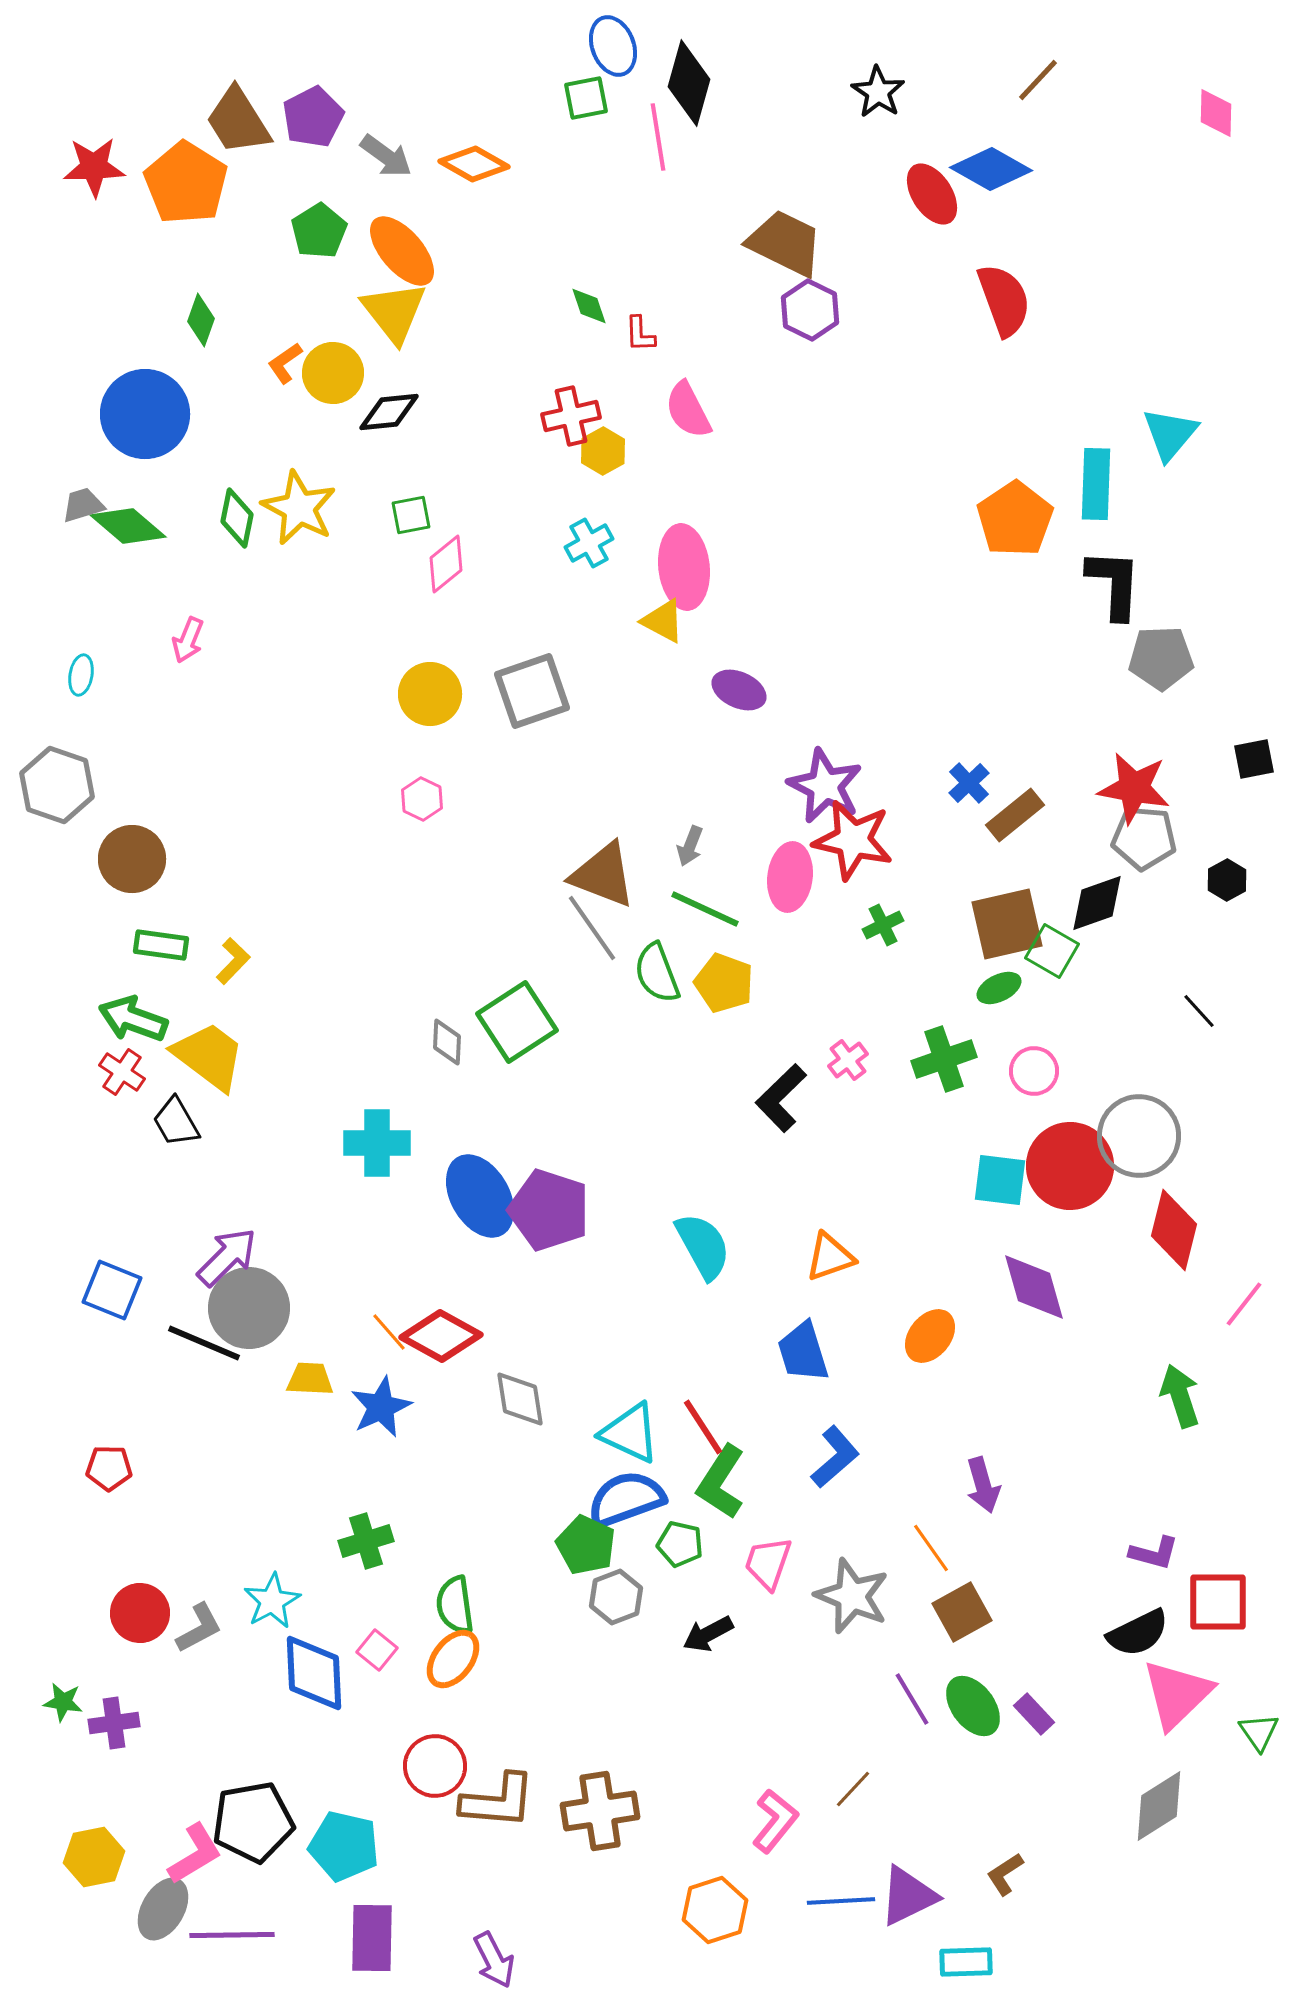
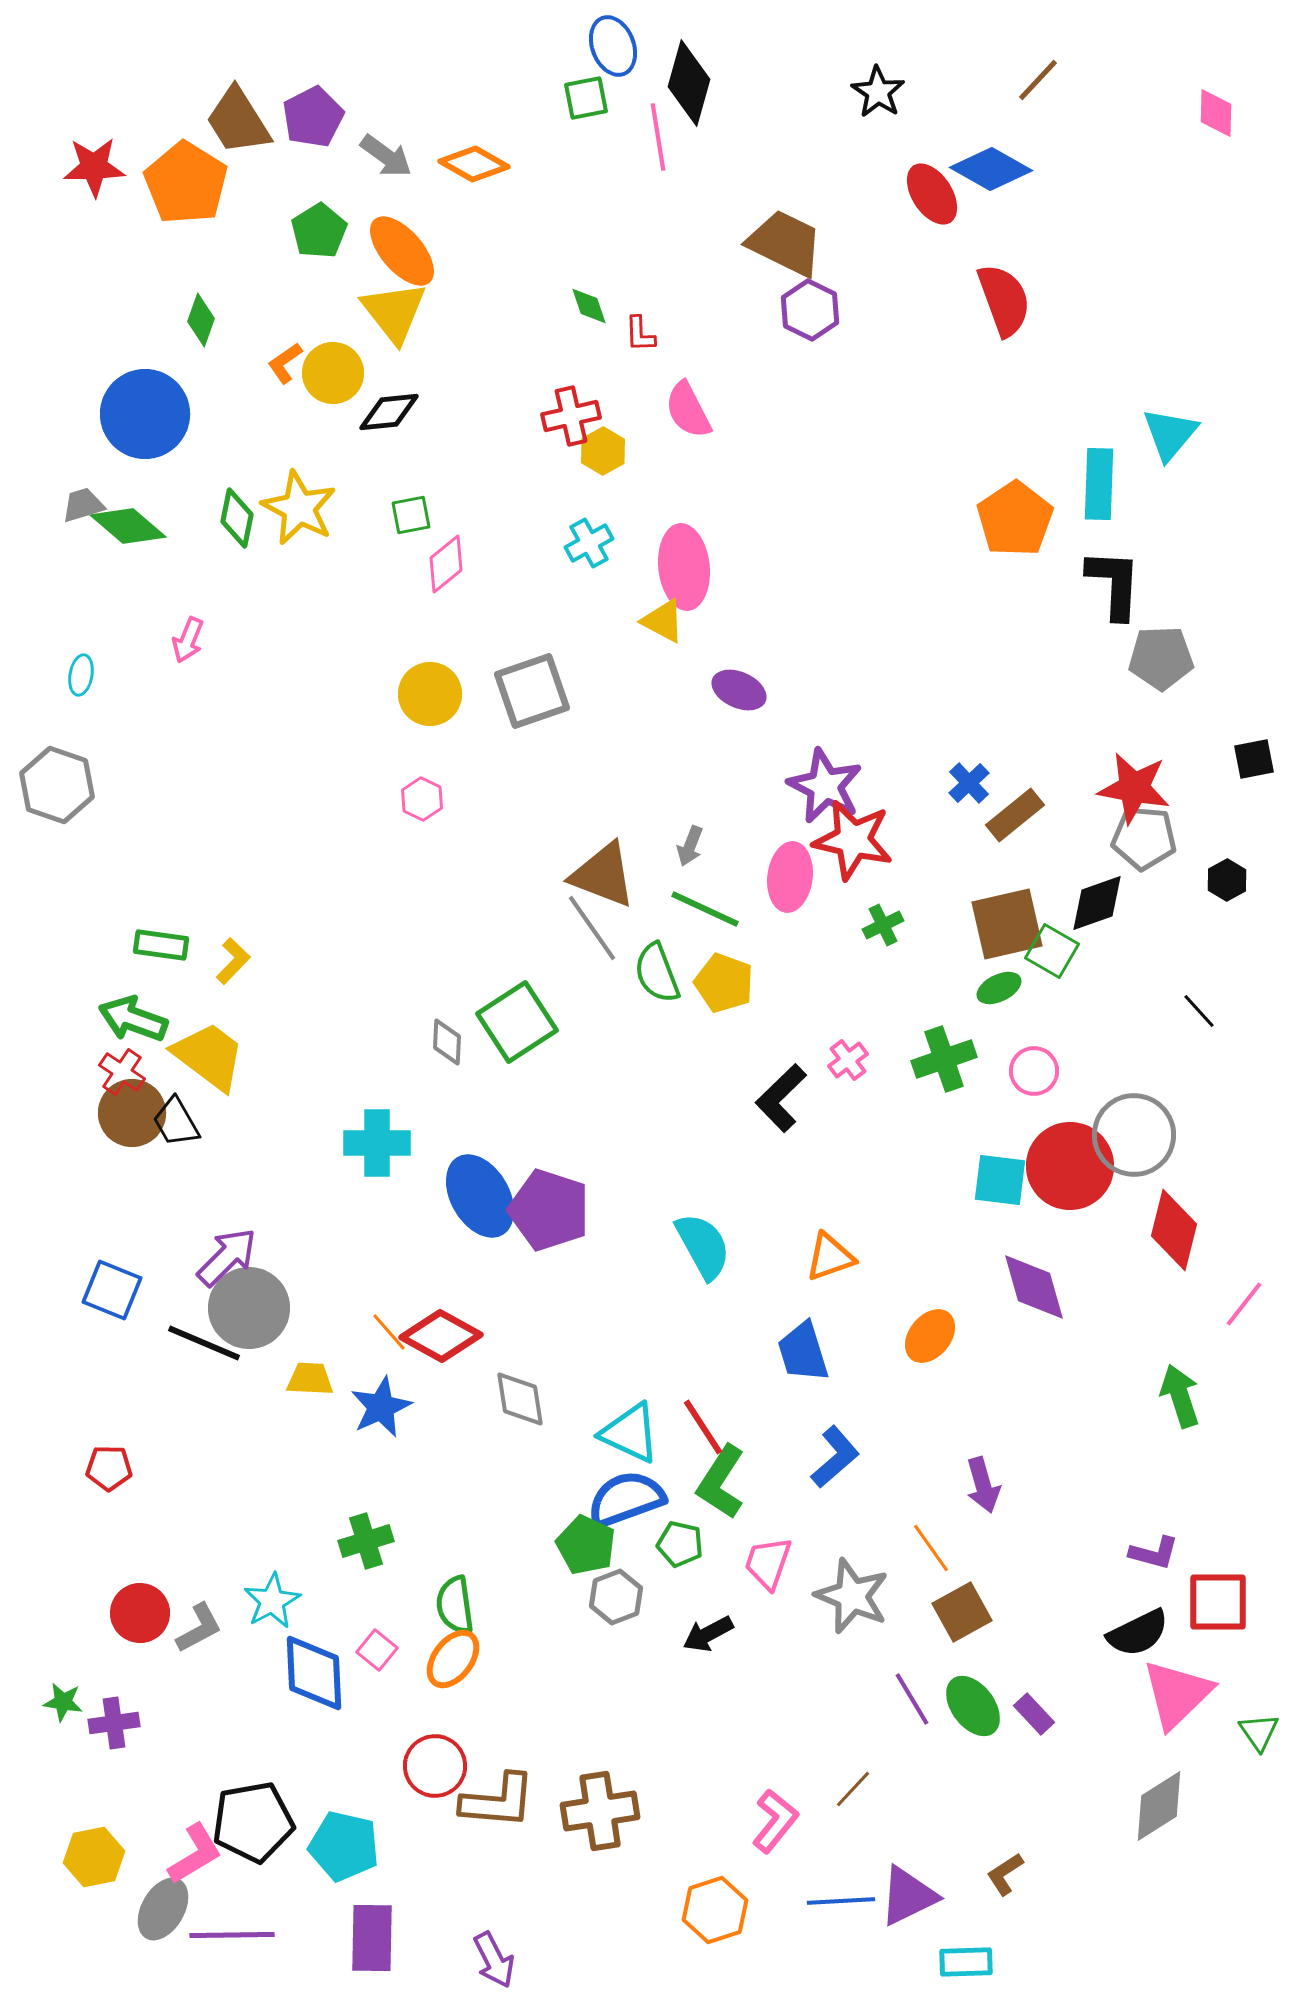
cyan rectangle at (1096, 484): moved 3 px right
brown circle at (132, 859): moved 254 px down
gray circle at (1139, 1136): moved 5 px left, 1 px up
